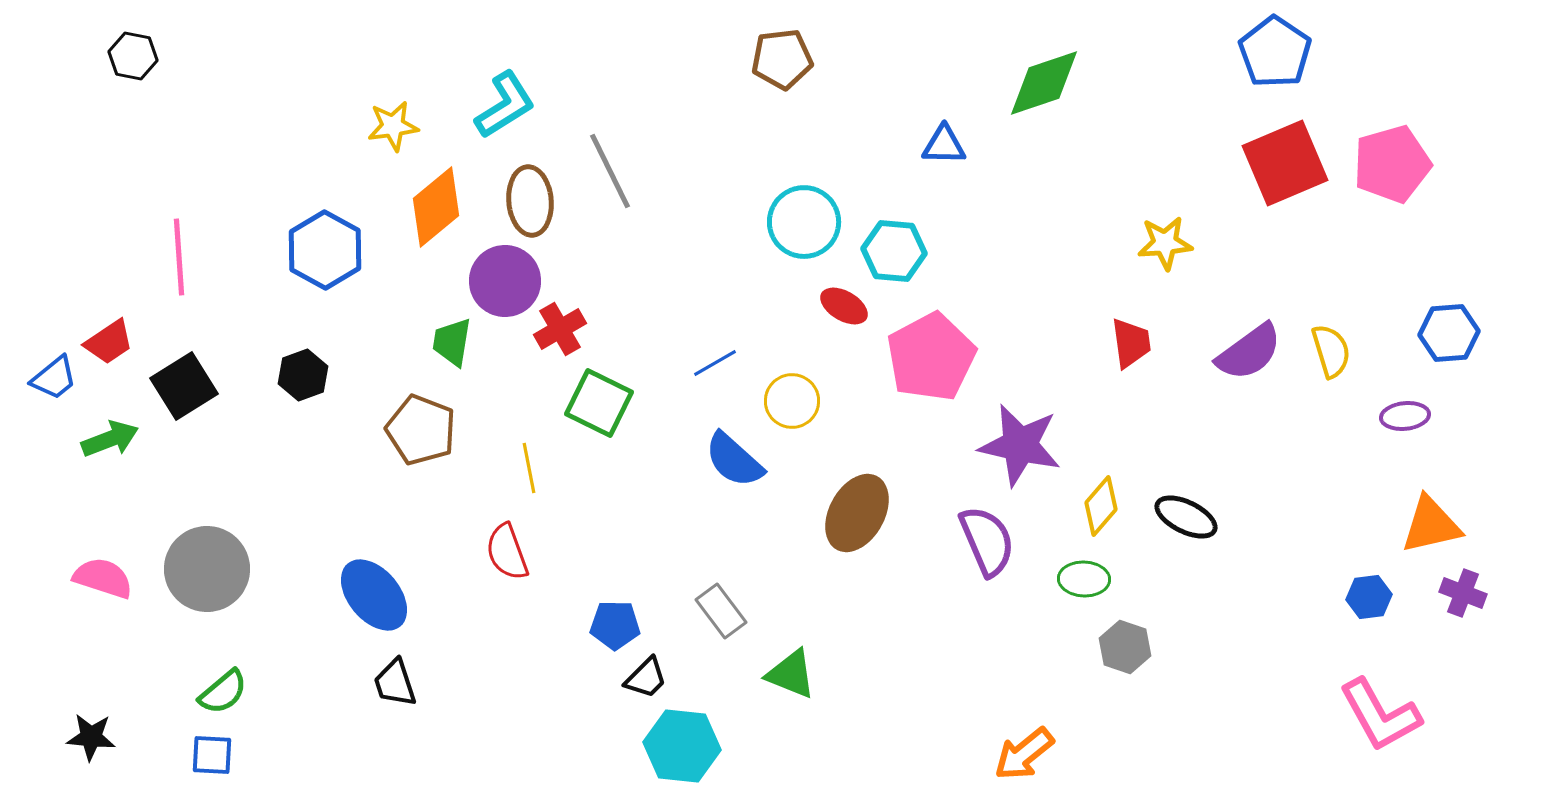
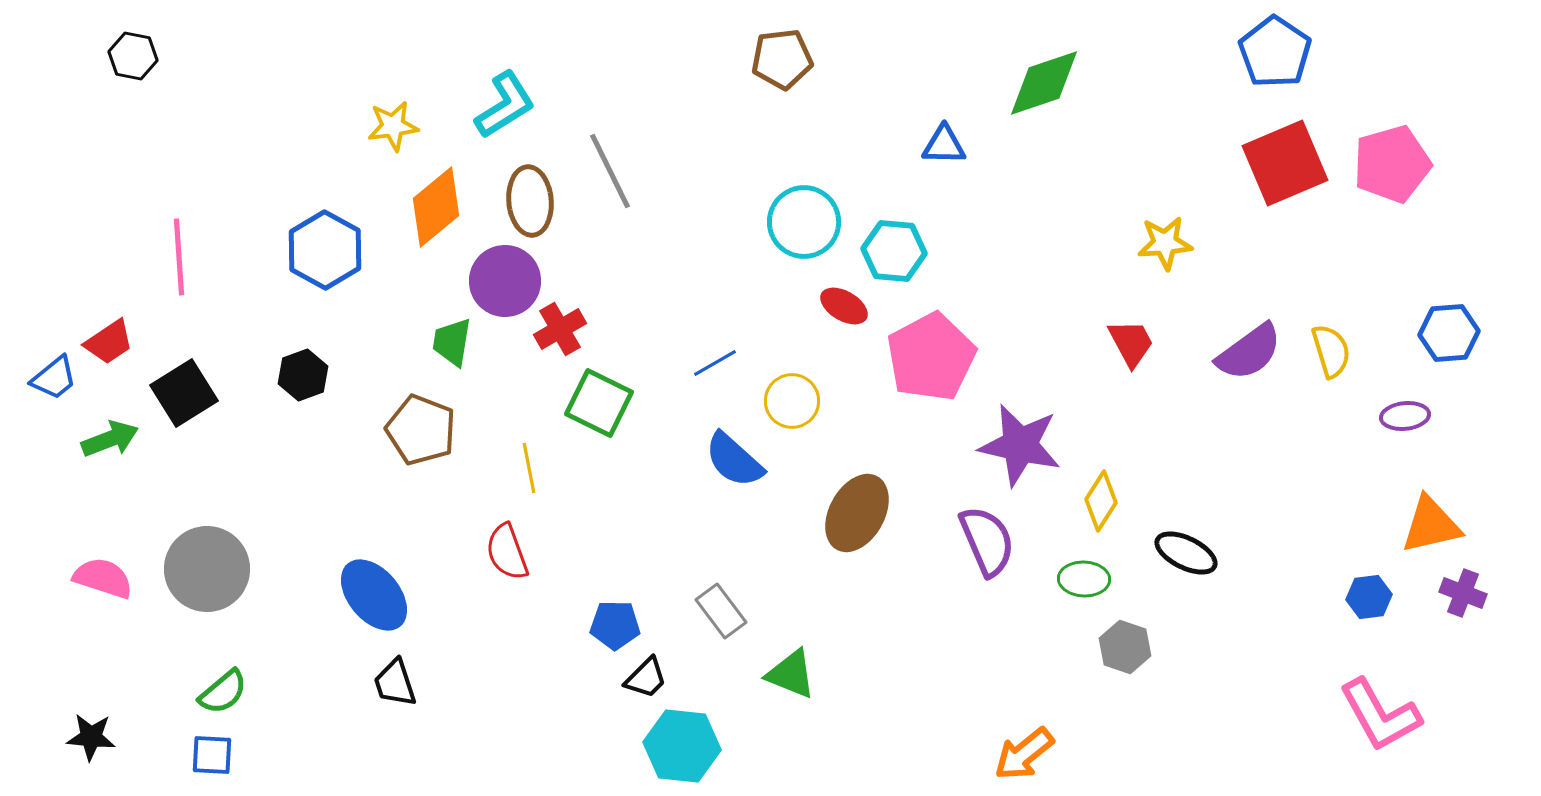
red trapezoid at (1131, 343): rotated 20 degrees counterclockwise
black square at (184, 386): moved 7 px down
yellow diamond at (1101, 506): moved 5 px up; rotated 8 degrees counterclockwise
black ellipse at (1186, 517): moved 36 px down
